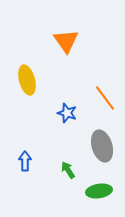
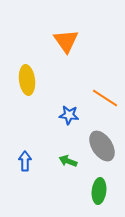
yellow ellipse: rotated 8 degrees clockwise
orange line: rotated 20 degrees counterclockwise
blue star: moved 2 px right, 2 px down; rotated 12 degrees counterclockwise
gray ellipse: rotated 16 degrees counterclockwise
green arrow: moved 9 px up; rotated 36 degrees counterclockwise
green ellipse: rotated 75 degrees counterclockwise
